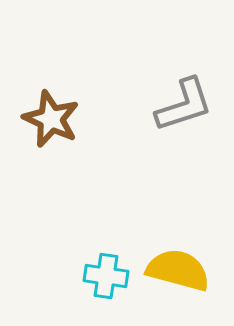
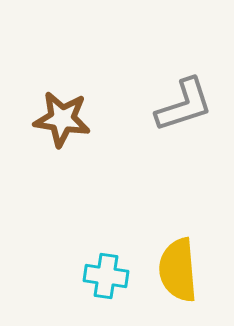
brown star: moved 11 px right; rotated 16 degrees counterclockwise
yellow semicircle: rotated 110 degrees counterclockwise
